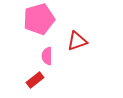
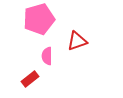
red rectangle: moved 5 px left, 1 px up
